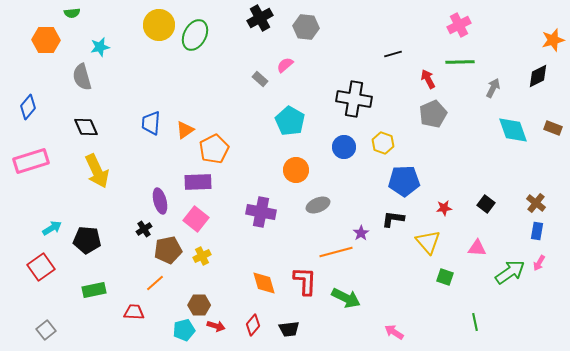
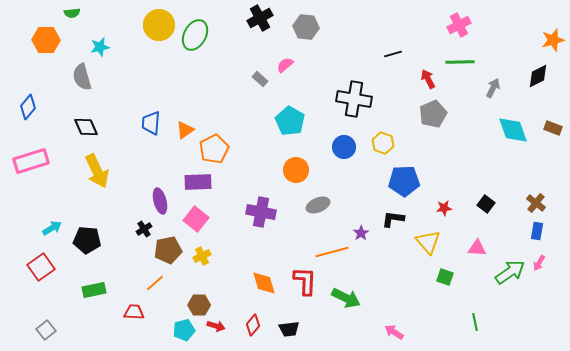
orange line at (336, 252): moved 4 px left
